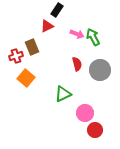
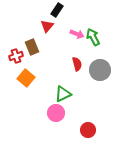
red triangle: rotated 24 degrees counterclockwise
pink circle: moved 29 px left
red circle: moved 7 px left
